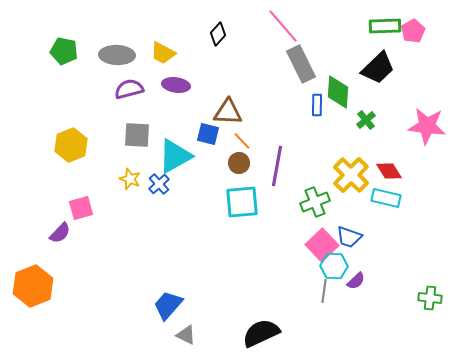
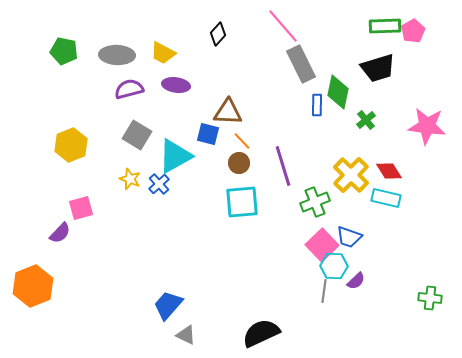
black trapezoid at (378, 68): rotated 27 degrees clockwise
green diamond at (338, 92): rotated 8 degrees clockwise
gray square at (137, 135): rotated 28 degrees clockwise
purple line at (277, 166): moved 6 px right; rotated 27 degrees counterclockwise
